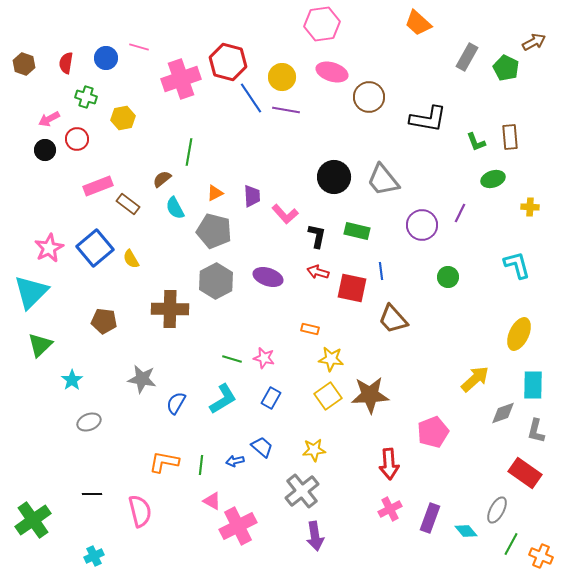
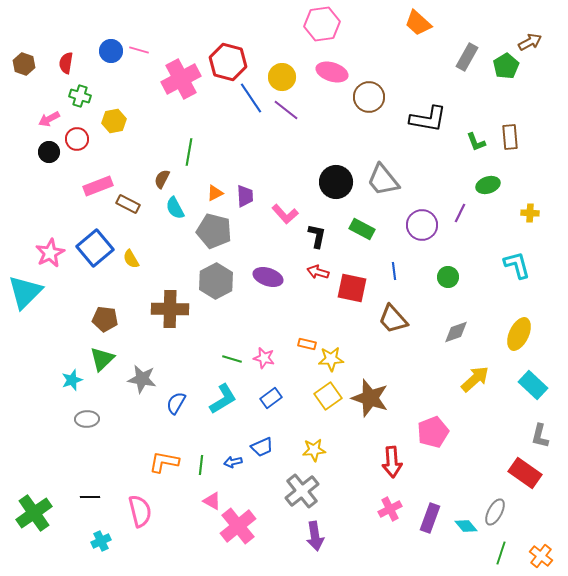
brown arrow at (534, 42): moved 4 px left
pink line at (139, 47): moved 3 px down
blue circle at (106, 58): moved 5 px right, 7 px up
green pentagon at (506, 68): moved 2 px up; rotated 15 degrees clockwise
pink cross at (181, 79): rotated 9 degrees counterclockwise
green cross at (86, 97): moved 6 px left, 1 px up
purple line at (286, 110): rotated 28 degrees clockwise
yellow hexagon at (123, 118): moved 9 px left, 3 px down
black circle at (45, 150): moved 4 px right, 2 px down
black circle at (334, 177): moved 2 px right, 5 px down
brown semicircle at (162, 179): rotated 24 degrees counterclockwise
green ellipse at (493, 179): moved 5 px left, 6 px down
purple trapezoid at (252, 196): moved 7 px left
brown rectangle at (128, 204): rotated 10 degrees counterclockwise
yellow cross at (530, 207): moved 6 px down
green rectangle at (357, 231): moved 5 px right, 2 px up; rotated 15 degrees clockwise
pink star at (49, 248): moved 1 px right, 5 px down
blue line at (381, 271): moved 13 px right
cyan triangle at (31, 292): moved 6 px left
brown pentagon at (104, 321): moved 1 px right, 2 px up
orange rectangle at (310, 329): moved 3 px left, 15 px down
green triangle at (40, 345): moved 62 px right, 14 px down
yellow star at (331, 359): rotated 10 degrees counterclockwise
cyan star at (72, 380): rotated 15 degrees clockwise
cyan rectangle at (533, 385): rotated 48 degrees counterclockwise
brown star at (370, 395): moved 3 px down; rotated 21 degrees clockwise
blue rectangle at (271, 398): rotated 25 degrees clockwise
gray diamond at (503, 413): moved 47 px left, 81 px up
gray ellipse at (89, 422): moved 2 px left, 3 px up; rotated 20 degrees clockwise
gray L-shape at (536, 431): moved 4 px right, 5 px down
blue trapezoid at (262, 447): rotated 115 degrees clockwise
blue arrow at (235, 461): moved 2 px left, 1 px down
red arrow at (389, 464): moved 3 px right, 2 px up
black line at (92, 494): moved 2 px left, 3 px down
gray ellipse at (497, 510): moved 2 px left, 2 px down
green cross at (33, 520): moved 1 px right, 7 px up
pink cross at (238, 526): rotated 12 degrees counterclockwise
cyan diamond at (466, 531): moved 5 px up
green line at (511, 544): moved 10 px left, 9 px down; rotated 10 degrees counterclockwise
cyan cross at (94, 556): moved 7 px right, 15 px up
orange cross at (541, 556): rotated 15 degrees clockwise
